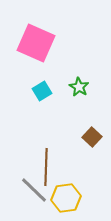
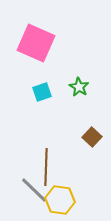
cyan square: moved 1 px down; rotated 12 degrees clockwise
yellow hexagon: moved 6 px left, 2 px down; rotated 16 degrees clockwise
